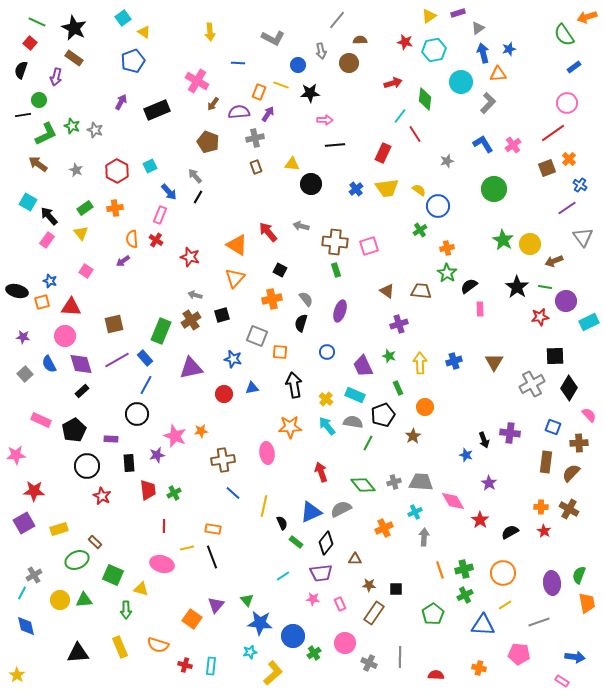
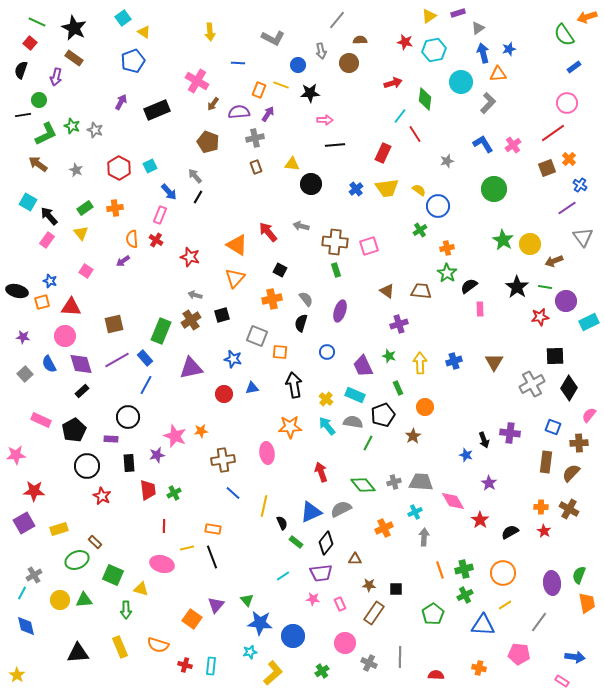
orange rectangle at (259, 92): moved 2 px up
red hexagon at (117, 171): moved 2 px right, 3 px up
black circle at (137, 414): moved 9 px left, 3 px down
pink semicircle at (589, 415): rotated 98 degrees counterclockwise
gray line at (539, 622): rotated 35 degrees counterclockwise
green cross at (314, 653): moved 8 px right, 18 px down
